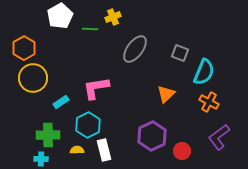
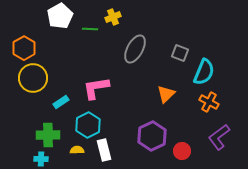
gray ellipse: rotated 8 degrees counterclockwise
